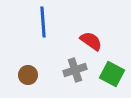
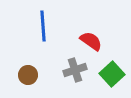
blue line: moved 4 px down
green square: rotated 20 degrees clockwise
